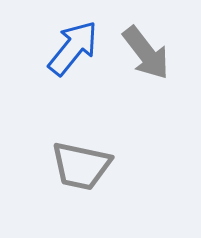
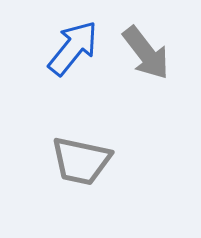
gray trapezoid: moved 5 px up
